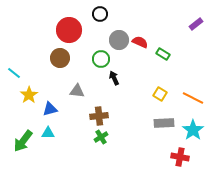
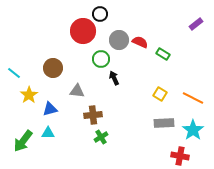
red circle: moved 14 px right, 1 px down
brown circle: moved 7 px left, 10 px down
brown cross: moved 6 px left, 1 px up
red cross: moved 1 px up
